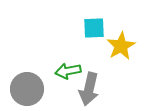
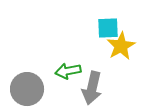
cyan square: moved 14 px right
gray arrow: moved 3 px right, 1 px up
